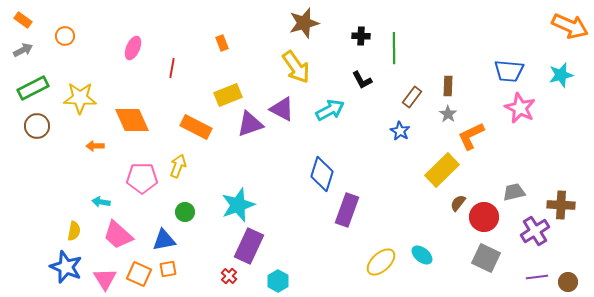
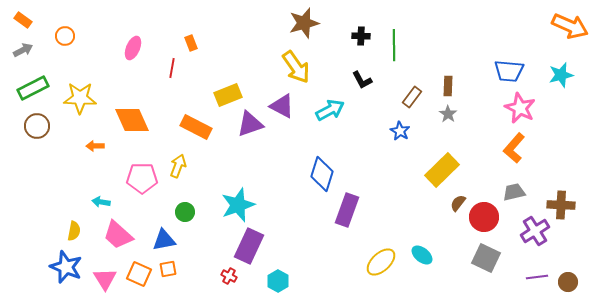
orange rectangle at (222, 43): moved 31 px left
green line at (394, 48): moved 3 px up
purple triangle at (282, 109): moved 3 px up
orange L-shape at (471, 136): moved 43 px right, 12 px down; rotated 24 degrees counterclockwise
red cross at (229, 276): rotated 14 degrees counterclockwise
